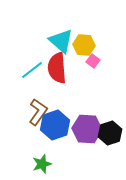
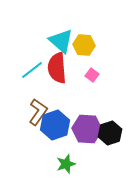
pink square: moved 1 px left, 14 px down
green star: moved 24 px right
